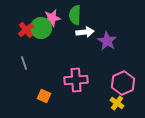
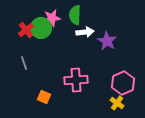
orange square: moved 1 px down
